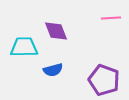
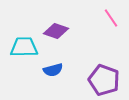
pink line: rotated 60 degrees clockwise
purple diamond: rotated 50 degrees counterclockwise
